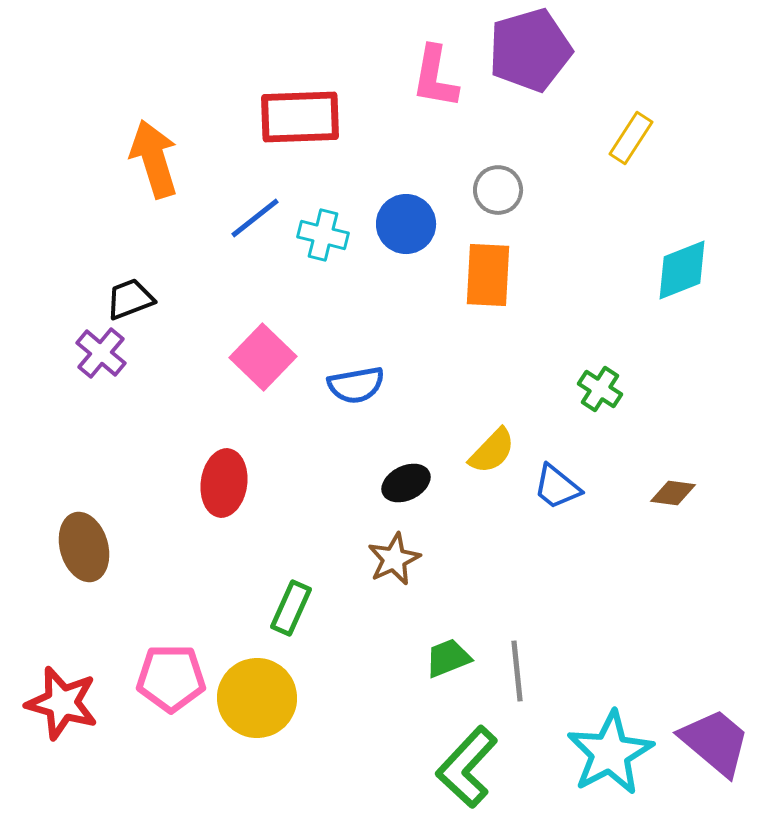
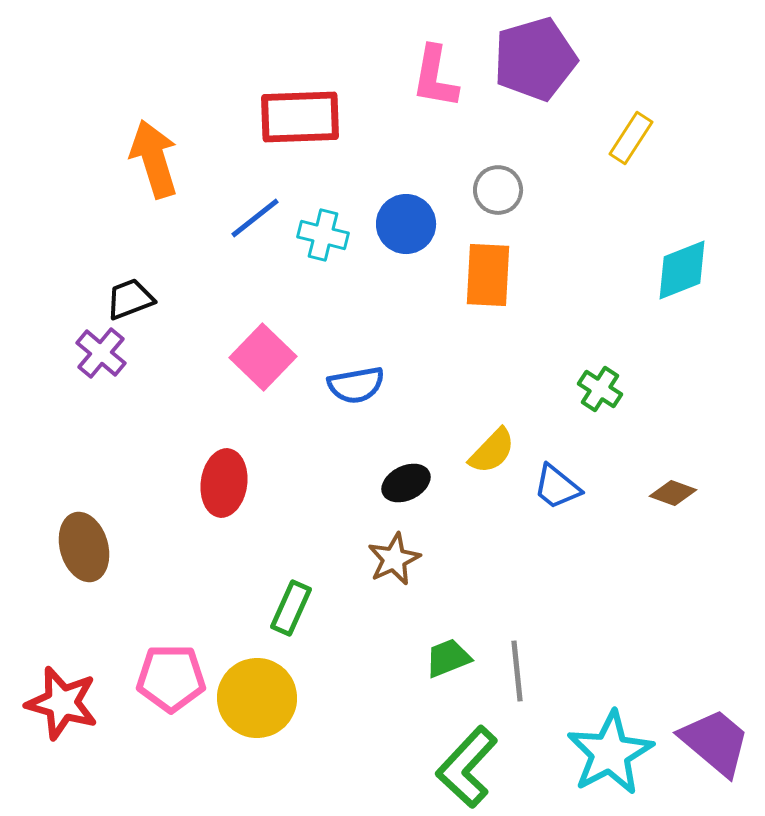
purple pentagon: moved 5 px right, 9 px down
brown diamond: rotated 12 degrees clockwise
